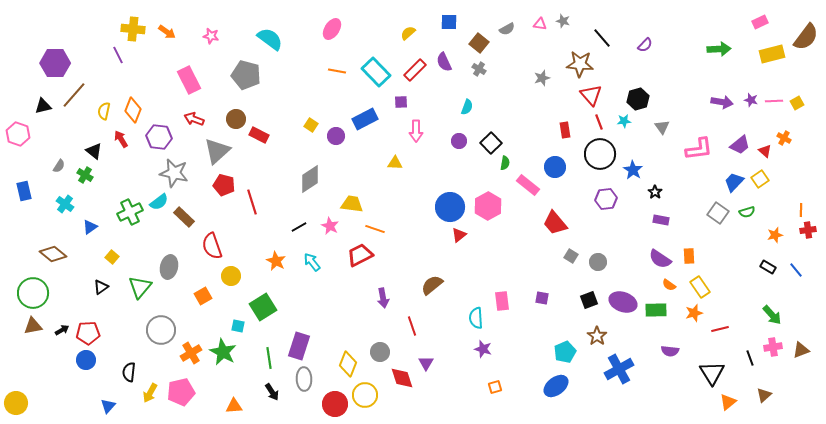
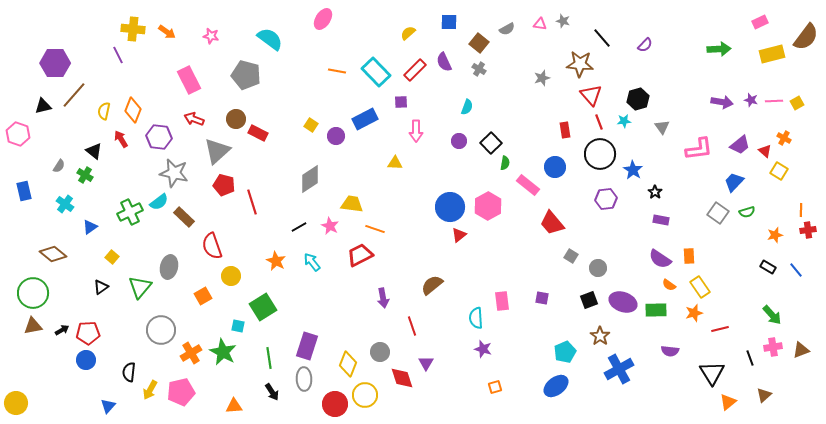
pink ellipse at (332, 29): moved 9 px left, 10 px up
red rectangle at (259, 135): moved 1 px left, 2 px up
yellow square at (760, 179): moved 19 px right, 8 px up; rotated 24 degrees counterclockwise
red trapezoid at (555, 223): moved 3 px left
gray circle at (598, 262): moved 6 px down
brown star at (597, 336): moved 3 px right
purple rectangle at (299, 346): moved 8 px right
yellow arrow at (150, 393): moved 3 px up
